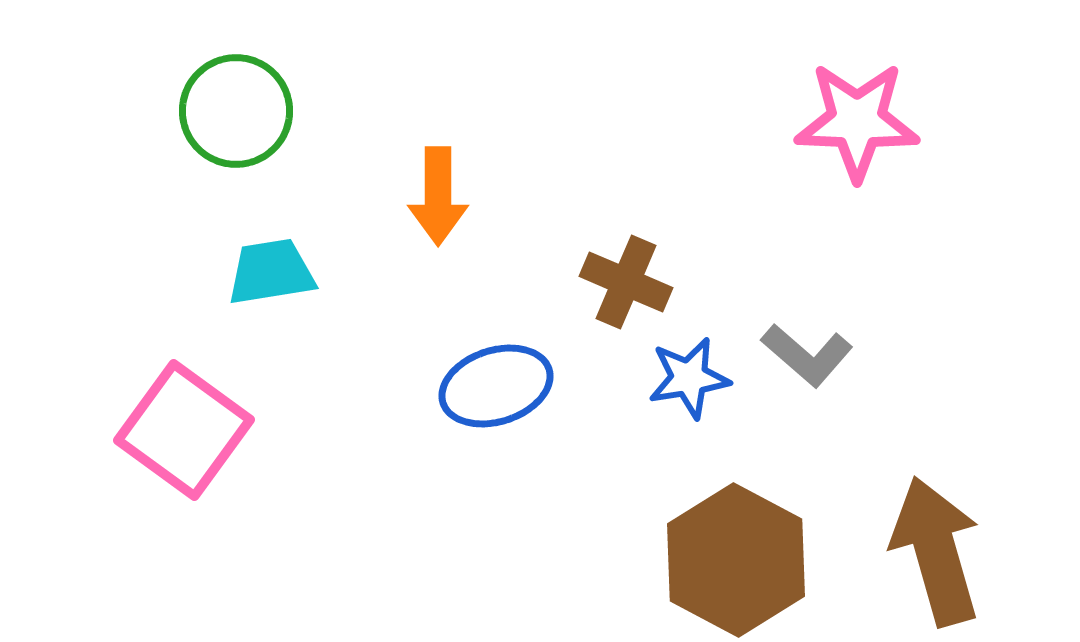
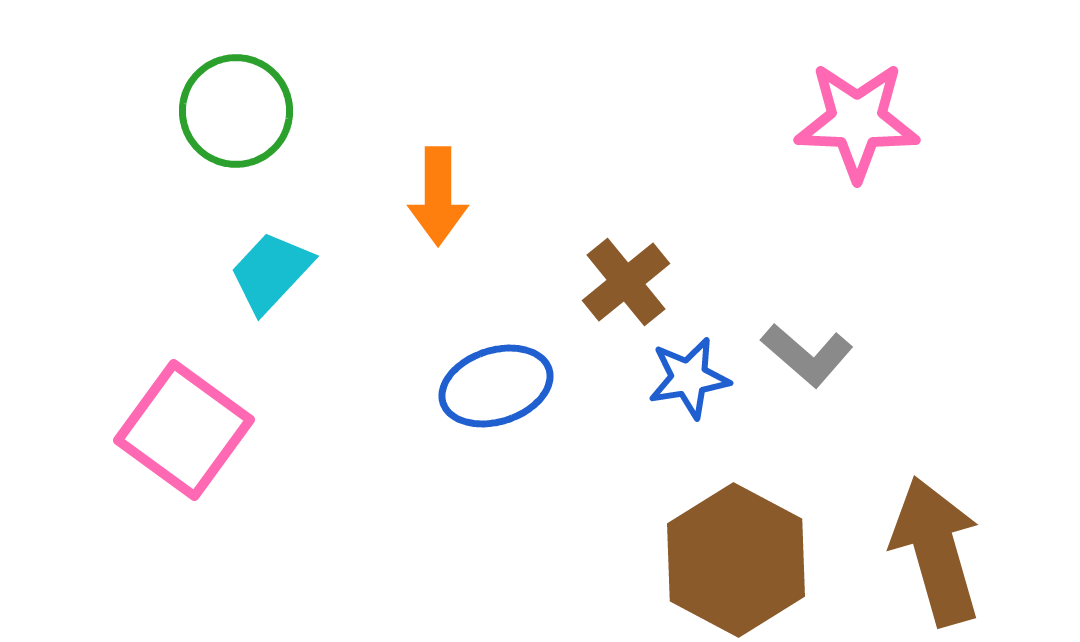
cyan trapezoid: rotated 38 degrees counterclockwise
brown cross: rotated 28 degrees clockwise
